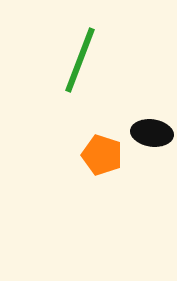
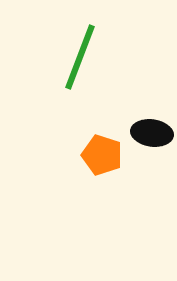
green line: moved 3 px up
